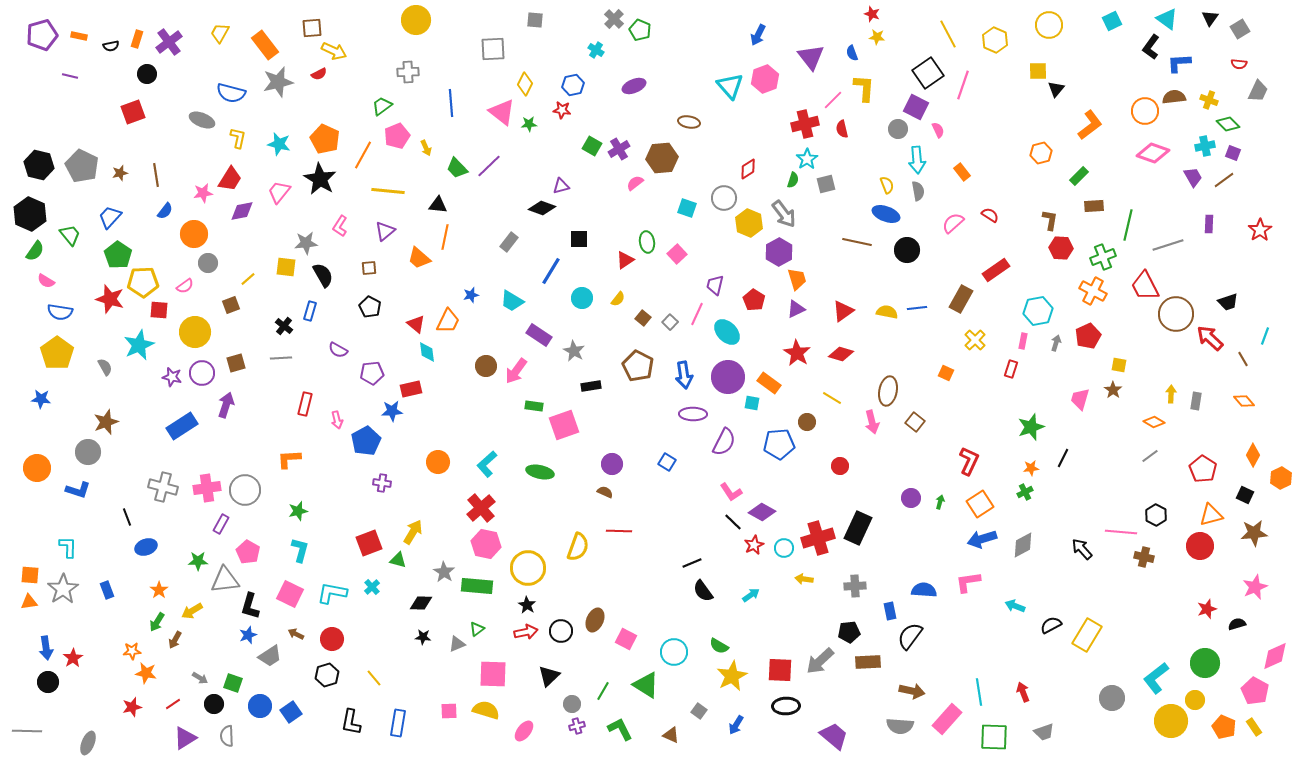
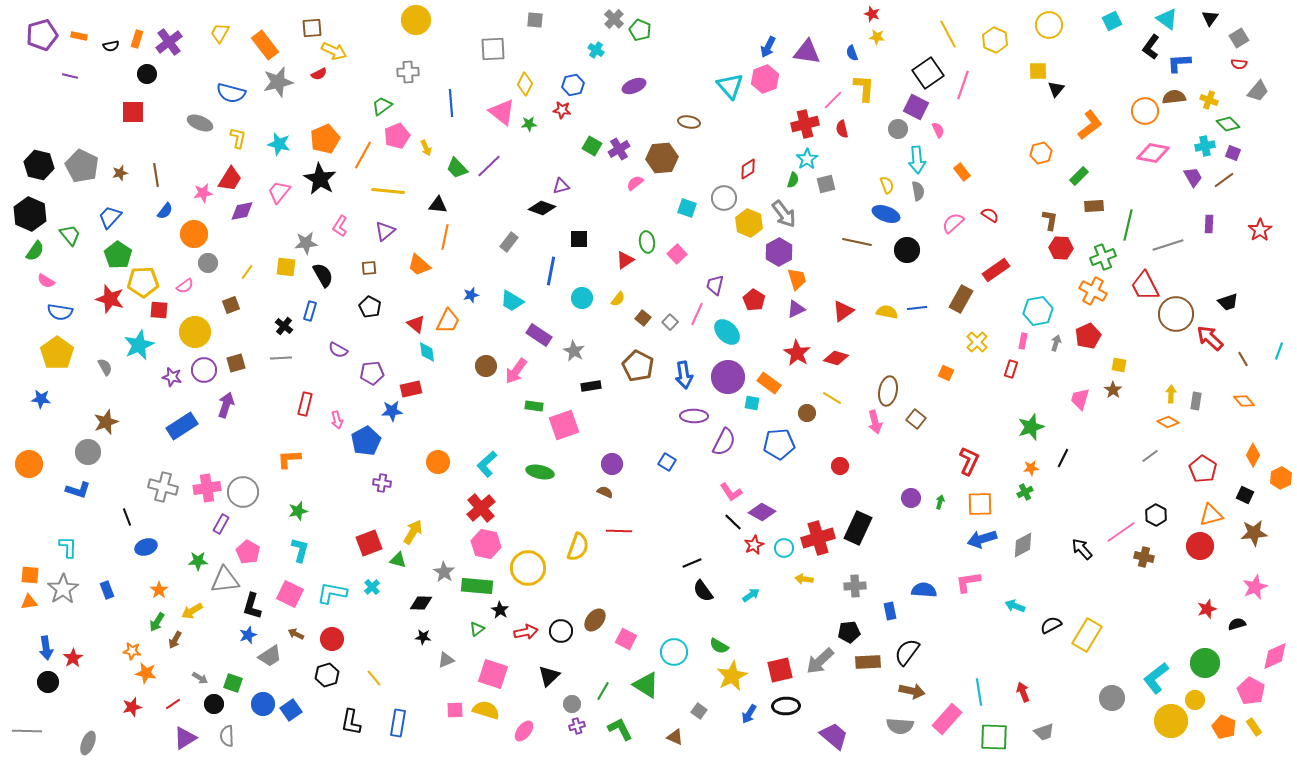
gray square at (1240, 29): moved 1 px left, 9 px down
blue arrow at (758, 35): moved 10 px right, 12 px down
purple triangle at (811, 57): moved 4 px left, 5 px up; rotated 44 degrees counterclockwise
gray trapezoid at (1258, 91): rotated 15 degrees clockwise
red square at (133, 112): rotated 20 degrees clockwise
gray ellipse at (202, 120): moved 2 px left, 3 px down
orange pentagon at (325, 139): rotated 24 degrees clockwise
pink diamond at (1153, 153): rotated 8 degrees counterclockwise
orange trapezoid at (419, 258): moved 7 px down
blue line at (551, 271): rotated 20 degrees counterclockwise
yellow line at (248, 279): moved 1 px left, 7 px up; rotated 14 degrees counterclockwise
cyan line at (1265, 336): moved 14 px right, 15 px down
yellow cross at (975, 340): moved 2 px right, 2 px down
red diamond at (841, 354): moved 5 px left, 4 px down
purple circle at (202, 373): moved 2 px right, 3 px up
purple ellipse at (693, 414): moved 1 px right, 2 px down
brown circle at (807, 422): moved 9 px up
pink arrow at (872, 422): moved 3 px right
brown square at (915, 422): moved 1 px right, 3 px up
orange diamond at (1154, 422): moved 14 px right
orange circle at (37, 468): moved 8 px left, 4 px up
gray circle at (245, 490): moved 2 px left, 2 px down
orange square at (980, 504): rotated 32 degrees clockwise
pink line at (1121, 532): rotated 40 degrees counterclockwise
black star at (527, 605): moved 27 px left, 5 px down
black L-shape at (250, 606): moved 2 px right
brown ellipse at (595, 620): rotated 15 degrees clockwise
black semicircle at (910, 636): moved 3 px left, 16 px down
gray triangle at (457, 644): moved 11 px left, 16 px down
orange star at (132, 651): rotated 12 degrees clockwise
red square at (780, 670): rotated 16 degrees counterclockwise
pink square at (493, 674): rotated 16 degrees clockwise
pink pentagon at (1255, 691): moved 4 px left
blue circle at (260, 706): moved 3 px right, 2 px up
pink square at (449, 711): moved 6 px right, 1 px up
blue square at (291, 712): moved 2 px up
blue arrow at (736, 725): moved 13 px right, 11 px up
brown triangle at (671, 735): moved 4 px right, 2 px down
